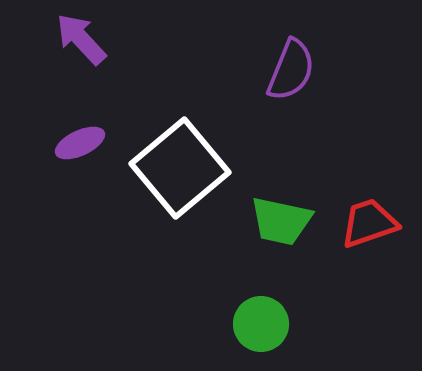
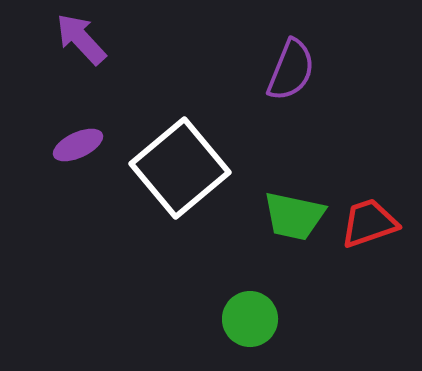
purple ellipse: moved 2 px left, 2 px down
green trapezoid: moved 13 px right, 5 px up
green circle: moved 11 px left, 5 px up
